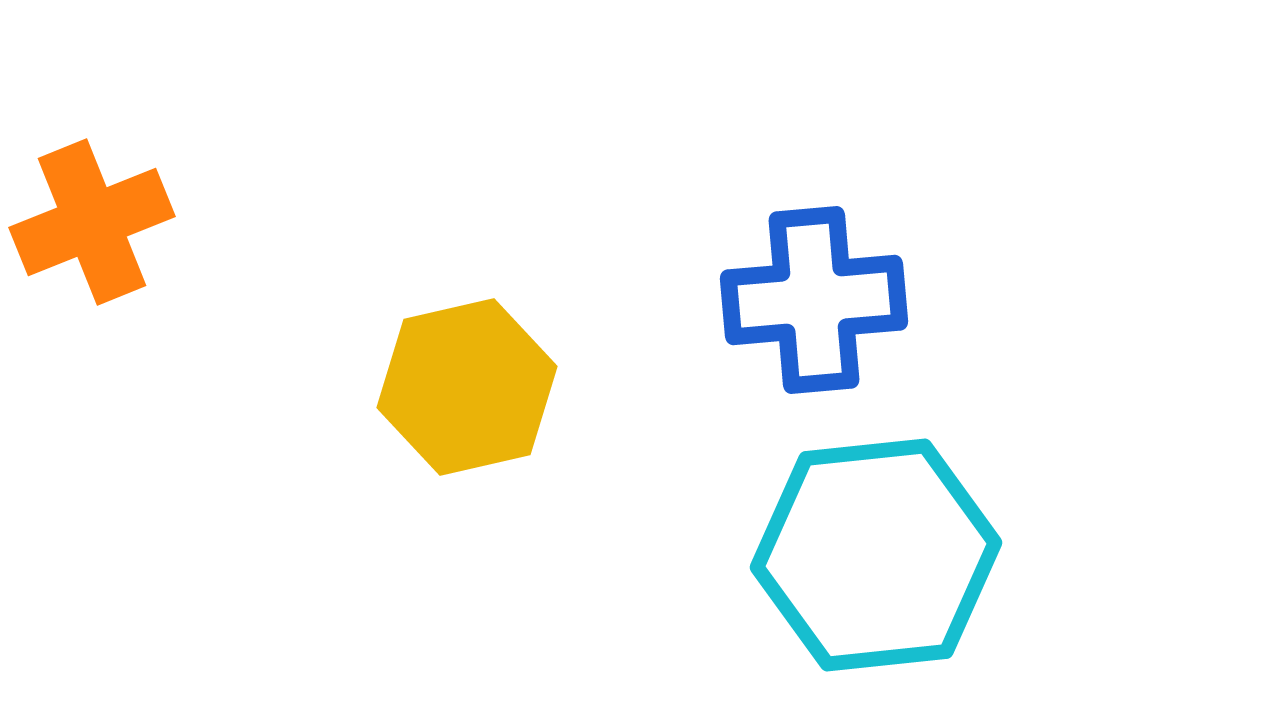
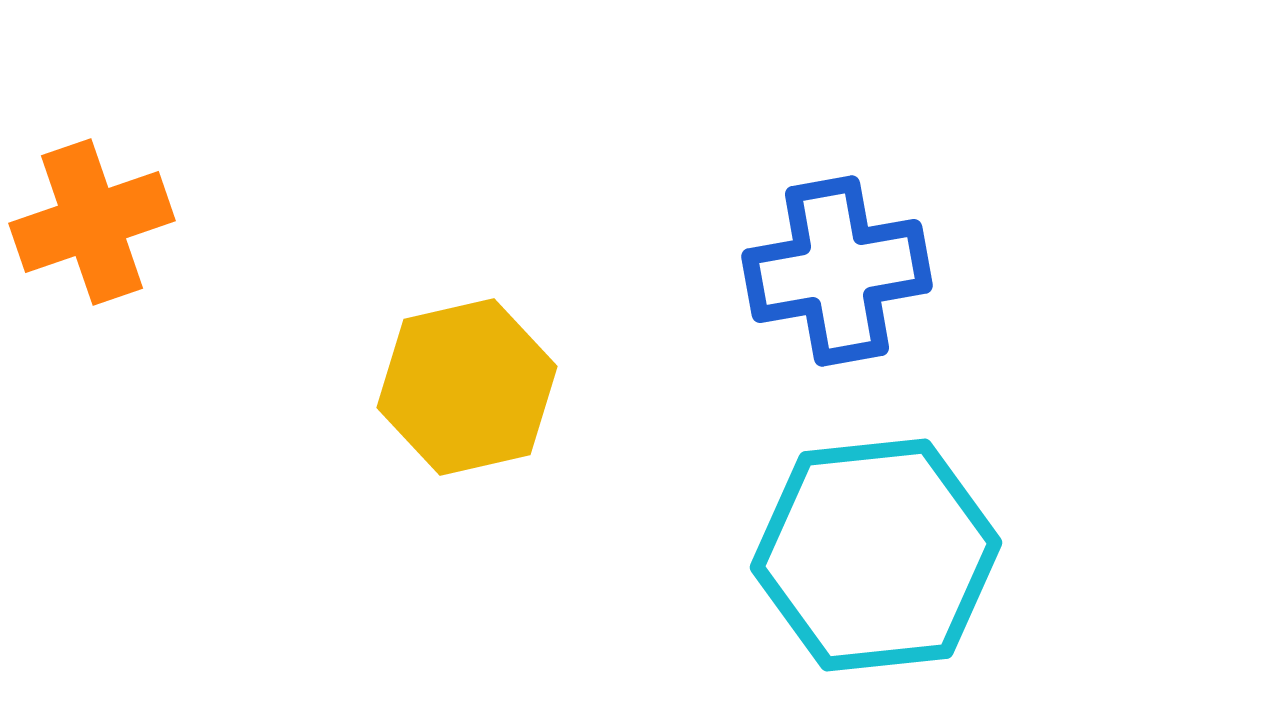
orange cross: rotated 3 degrees clockwise
blue cross: moved 23 px right, 29 px up; rotated 5 degrees counterclockwise
